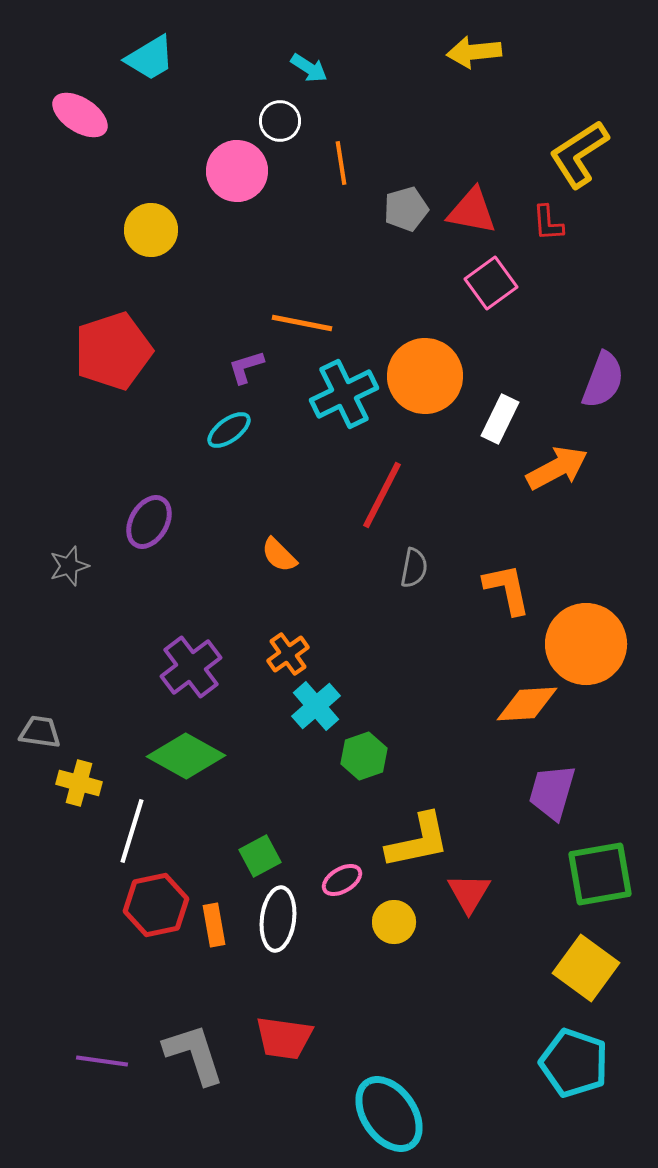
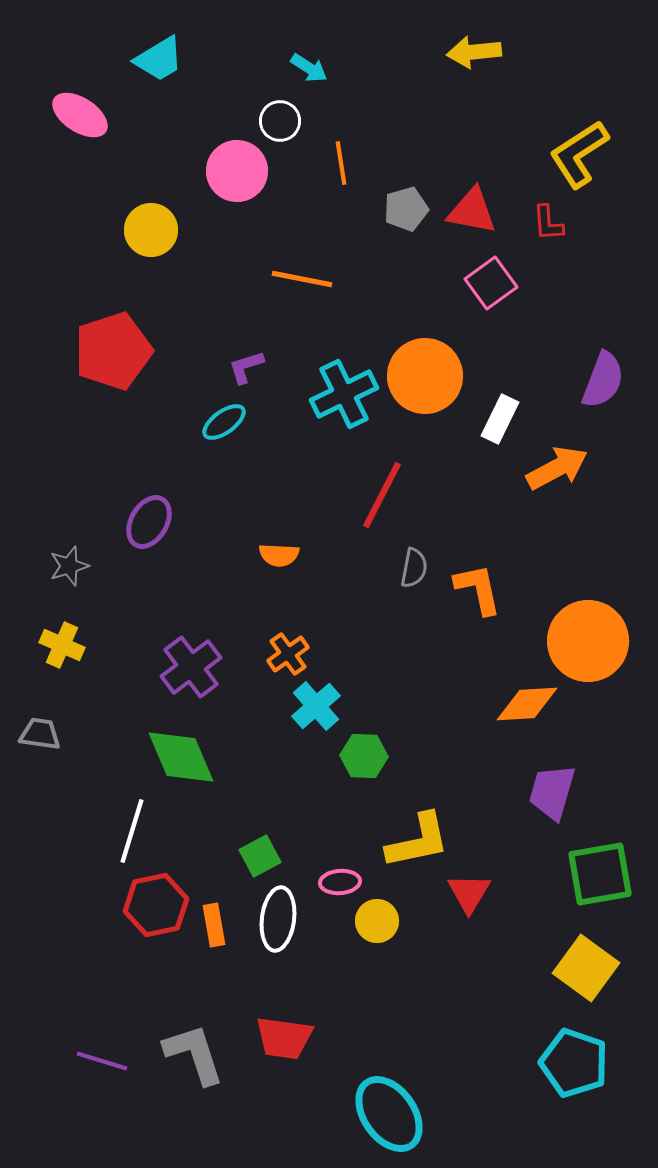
cyan trapezoid at (150, 58): moved 9 px right, 1 px down
orange line at (302, 323): moved 44 px up
cyan ellipse at (229, 430): moved 5 px left, 8 px up
orange semicircle at (279, 555): rotated 42 degrees counterclockwise
orange L-shape at (507, 589): moved 29 px left
orange circle at (586, 644): moved 2 px right, 3 px up
gray trapezoid at (40, 732): moved 2 px down
green diamond at (186, 756): moved 5 px left, 1 px down; rotated 38 degrees clockwise
green hexagon at (364, 756): rotated 21 degrees clockwise
yellow cross at (79, 783): moved 17 px left, 138 px up; rotated 9 degrees clockwise
pink ellipse at (342, 880): moved 2 px left, 2 px down; rotated 27 degrees clockwise
yellow circle at (394, 922): moved 17 px left, 1 px up
purple line at (102, 1061): rotated 9 degrees clockwise
